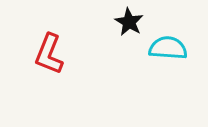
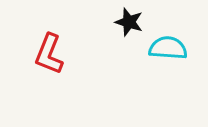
black star: rotated 12 degrees counterclockwise
